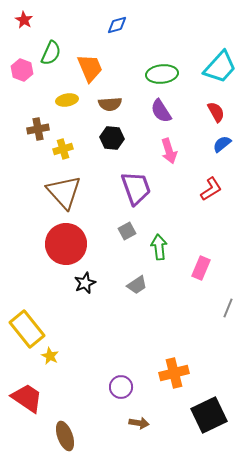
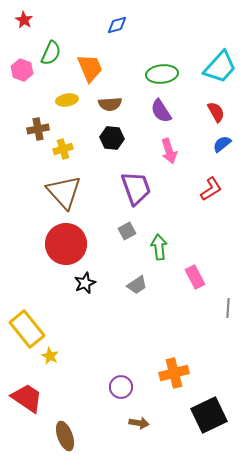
pink rectangle: moved 6 px left, 9 px down; rotated 50 degrees counterclockwise
gray line: rotated 18 degrees counterclockwise
